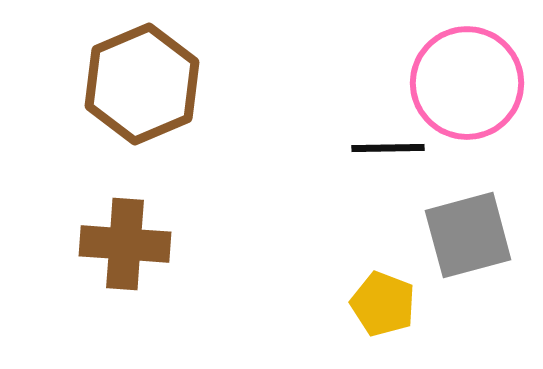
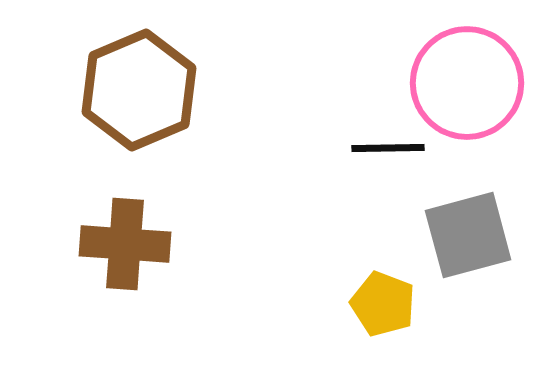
brown hexagon: moved 3 px left, 6 px down
